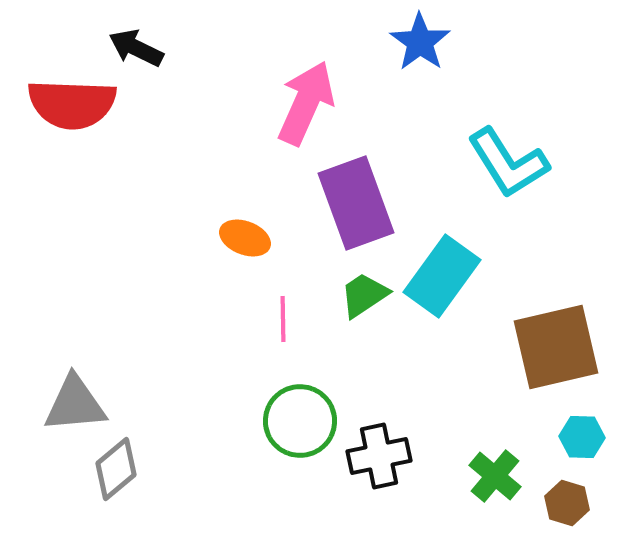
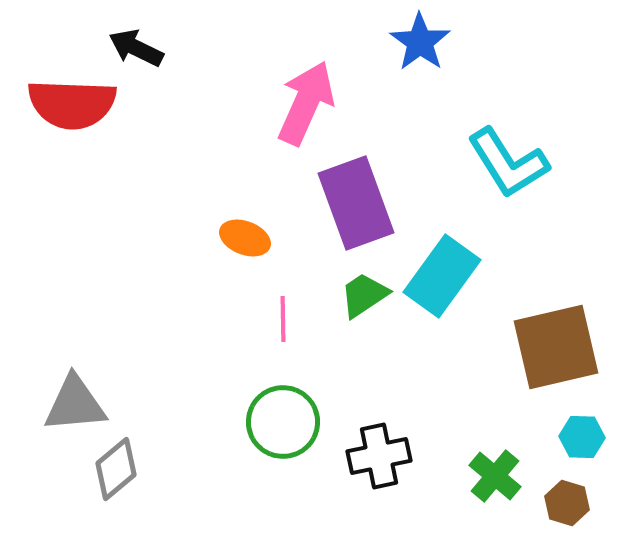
green circle: moved 17 px left, 1 px down
